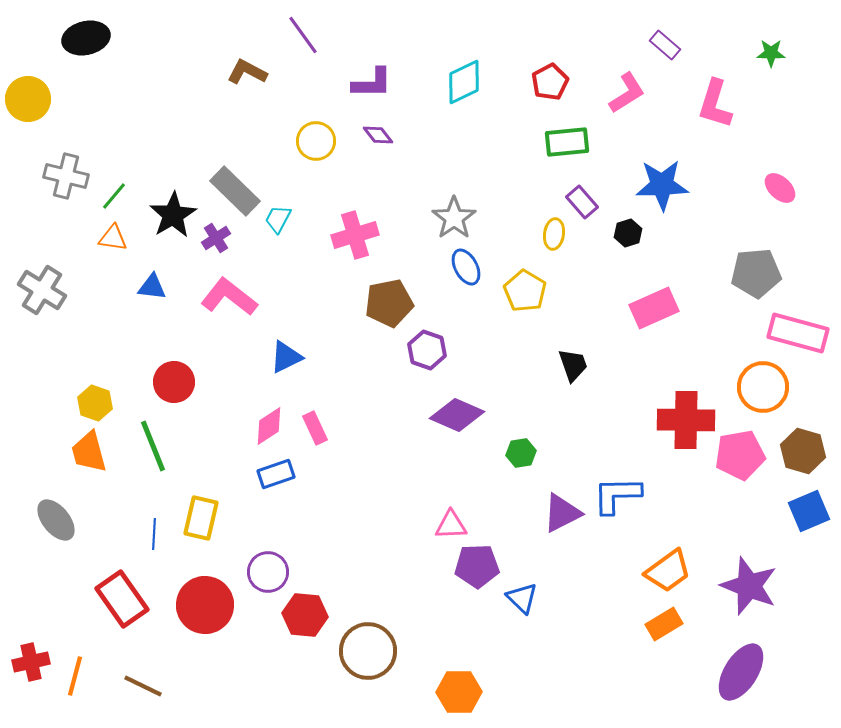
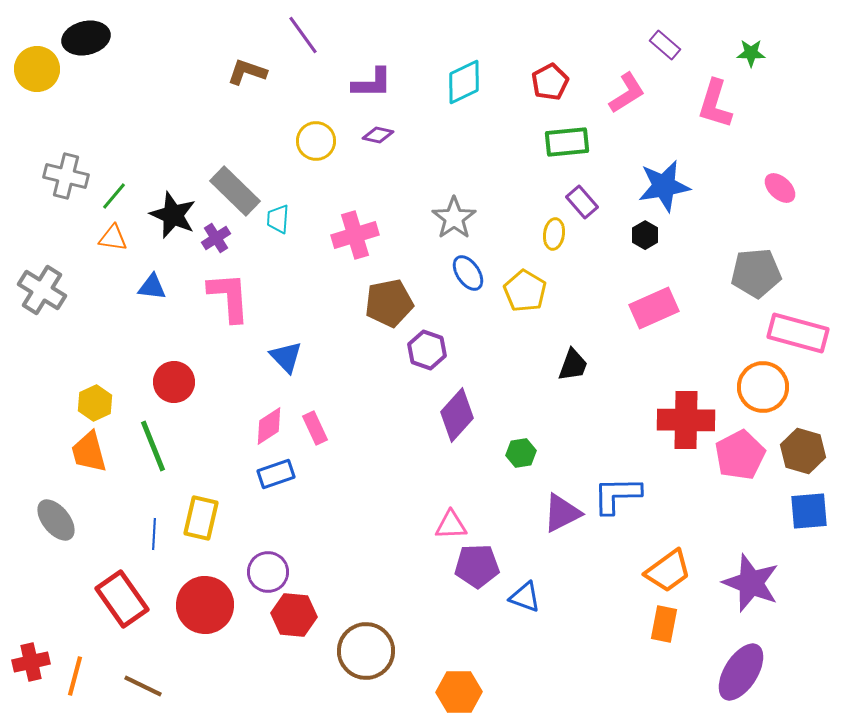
green star at (771, 53): moved 20 px left
brown L-shape at (247, 72): rotated 9 degrees counterclockwise
yellow circle at (28, 99): moved 9 px right, 30 px up
purple diamond at (378, 135): rotated 40 degrees counterclockwise
blue star at (662, 185): moved 2 px right, 1 px down; rotated 8 degrees counterclockwise
black star at (173, 215): rotated 18 degrees counterclockwise
cyan trapezoid at (278, 219): rotated 24 degrees counterclockwise
black hexagon at (628, 233): moved 17 px right, 2 px down; rotated 12 degrees counterclockwise
blue ellipse at (466, 267): moved 2 px right, 6 px down; rotated 6 degrees counterclockwise
pink L-shape at (229, 297): rotated 48 degrees clockwise
blue triangle at (286, 357): rotated 48 degrees counterclockwise
black trapezoid at (573, 365): rotated 39 degrees clockwise
yellow hexagon at (95, 403): rotated 16 degrees clockwise
purple diamond at (457, 415): rotated 72 degrees counterclockwise
pink pentagon at (740, 455): rotated 18 degrees counterclockwise
blue square at (809, 511): rotated 18 degrees clockwise
purple star at (749, 586): moved 2 px right, 3 px up
blue triangle at (522, 598): moved 3 px right, 1 px up; rotated 24 degrees counterclockwise
red hexagon at (305, 615): moved 11 px left
orange rectangle at (664, 624): rotated 48 degrees counterclockwise
brown circle at (368, 651): moved 2 px left
